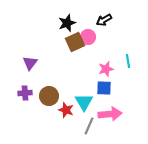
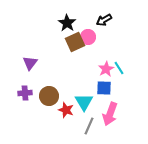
black star: rotated 18 degrees counterclockwise
cyan line: moved 9 px left, 7 px down; rotated 24 degrees counterclockwise
pink star: rotated 14 degrees counterclockwise
pink arrow: rotated 115 degrees clockwise
